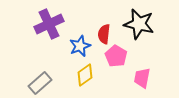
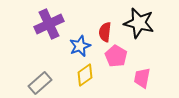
black star: moved 1 px up
red semicircle: moved 1 px right, 2 px up
